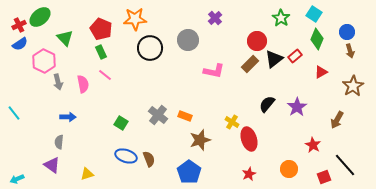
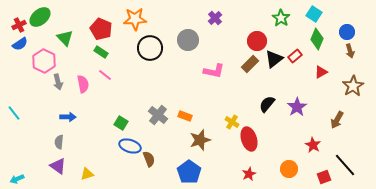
green rectangle at (101, 52): rotated 32 degrees counterclockwise
blue ellipse at (126, 156): moved 4 px right, 10 px up
purple triangle at (52, 165): moved 6 px right, 1 px down
